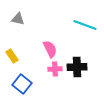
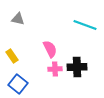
blue square: moved 4 px left
